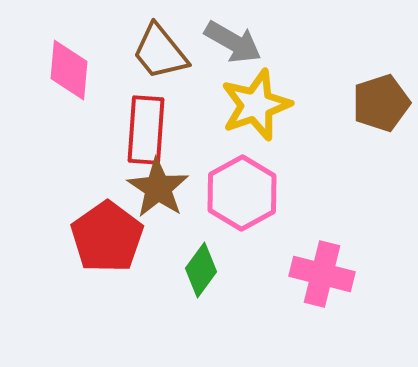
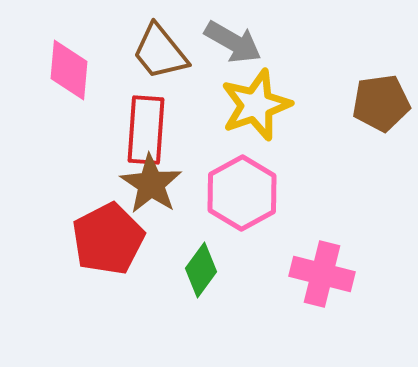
brown pentagon: rotated 10 degrees clockwise
brown star: moved 7 px left, 4 px up
red pentagon: moved 1 px right, 2 px down; rotated 8 degrees clockwise
